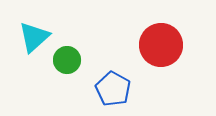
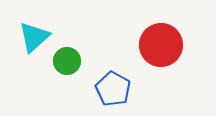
green circle: moved 1 px down
